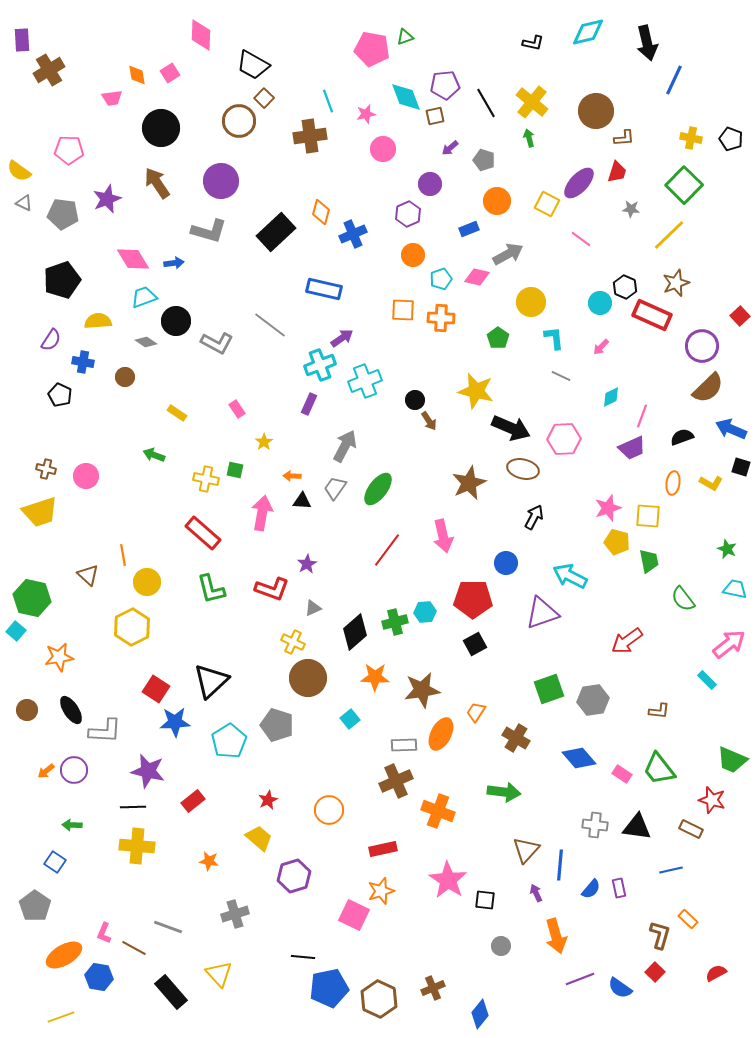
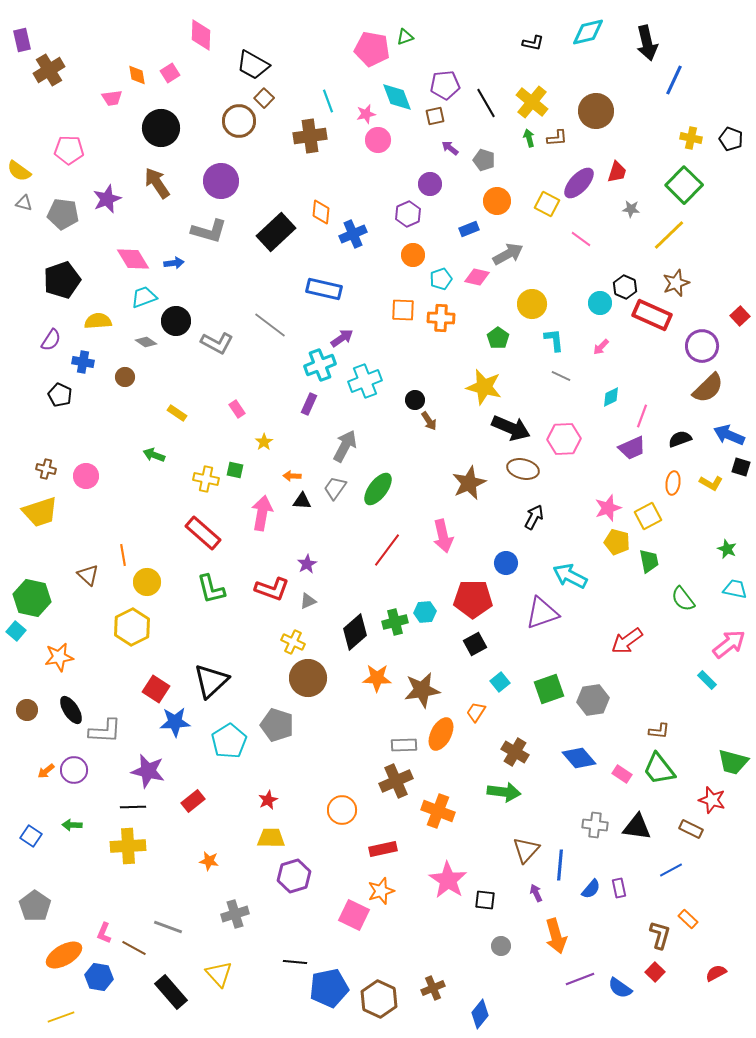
purple rectangle at (22, 40): rotated 10 degrees counterclockwise
cyan diamond at (406, 97): moved 9 px left
brown L-shape at (624, 138): moved 67 px left
purple arrow at (450, 148): rotated 78 degrees clockwise
pink circle at (383, 149): moved 5 px left, 9 px up
gray triangle at (24, 203): rotated 12 degrees counterclockwise
orange diamond at (321, 212): rotated 10 degrees counterclockwise
yellow circle at (531, 302): moved 1 px right, 2 px down
cyan L-shape at (554, 338): moved 2 px down
yellow star at (476, 391): moved 8 px right, 4 px up
blue arrow at (731, 429): moved 2 px left, 6 px down
black semicircle at (682, 437): moved 2 px left, 2 px down
yellow square at (648, 516): rotated 32 degrees counterclockwise
gray triangle at (313, 608): moved 5 px left, 7 px up
orange star at (375, 677): moved 2 px right, 1 px down
brown L-shape at (659, 711): moved 20 px down
cyan square at (350, 719): moved 150 px right, 37 px up
brown cross at (516, 738): moved 1 px left, 14 px down
green trapezoid at (732, 760): moved 1 px right, 2 px down; rotated 8 degrees counterclockwise
orange circle at (329, 810): moved 13 px right
yellow trapezoid at (259, 838): moved 12 px right; rotated 40 degrees counterclockwise
yellow cross at (137, 846): moved 9 px left; rotated 8 degrees counterclockwise
blue square at (55, 862): moved 24 px left, 26 px up
blue line at (671, 870): rotated 15 degrees counterclockwise
black line at (303, 957): moved 8 px left, 5 px down
